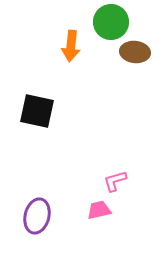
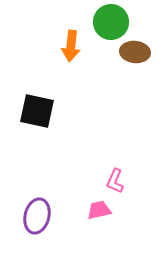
pink L-shape: rotated 50 degrees counterclockwise
